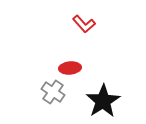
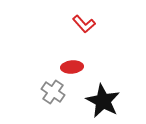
red ellipse: moved 2 px right, 1 px up
black star: rotated 12 degrees counterclockwise
